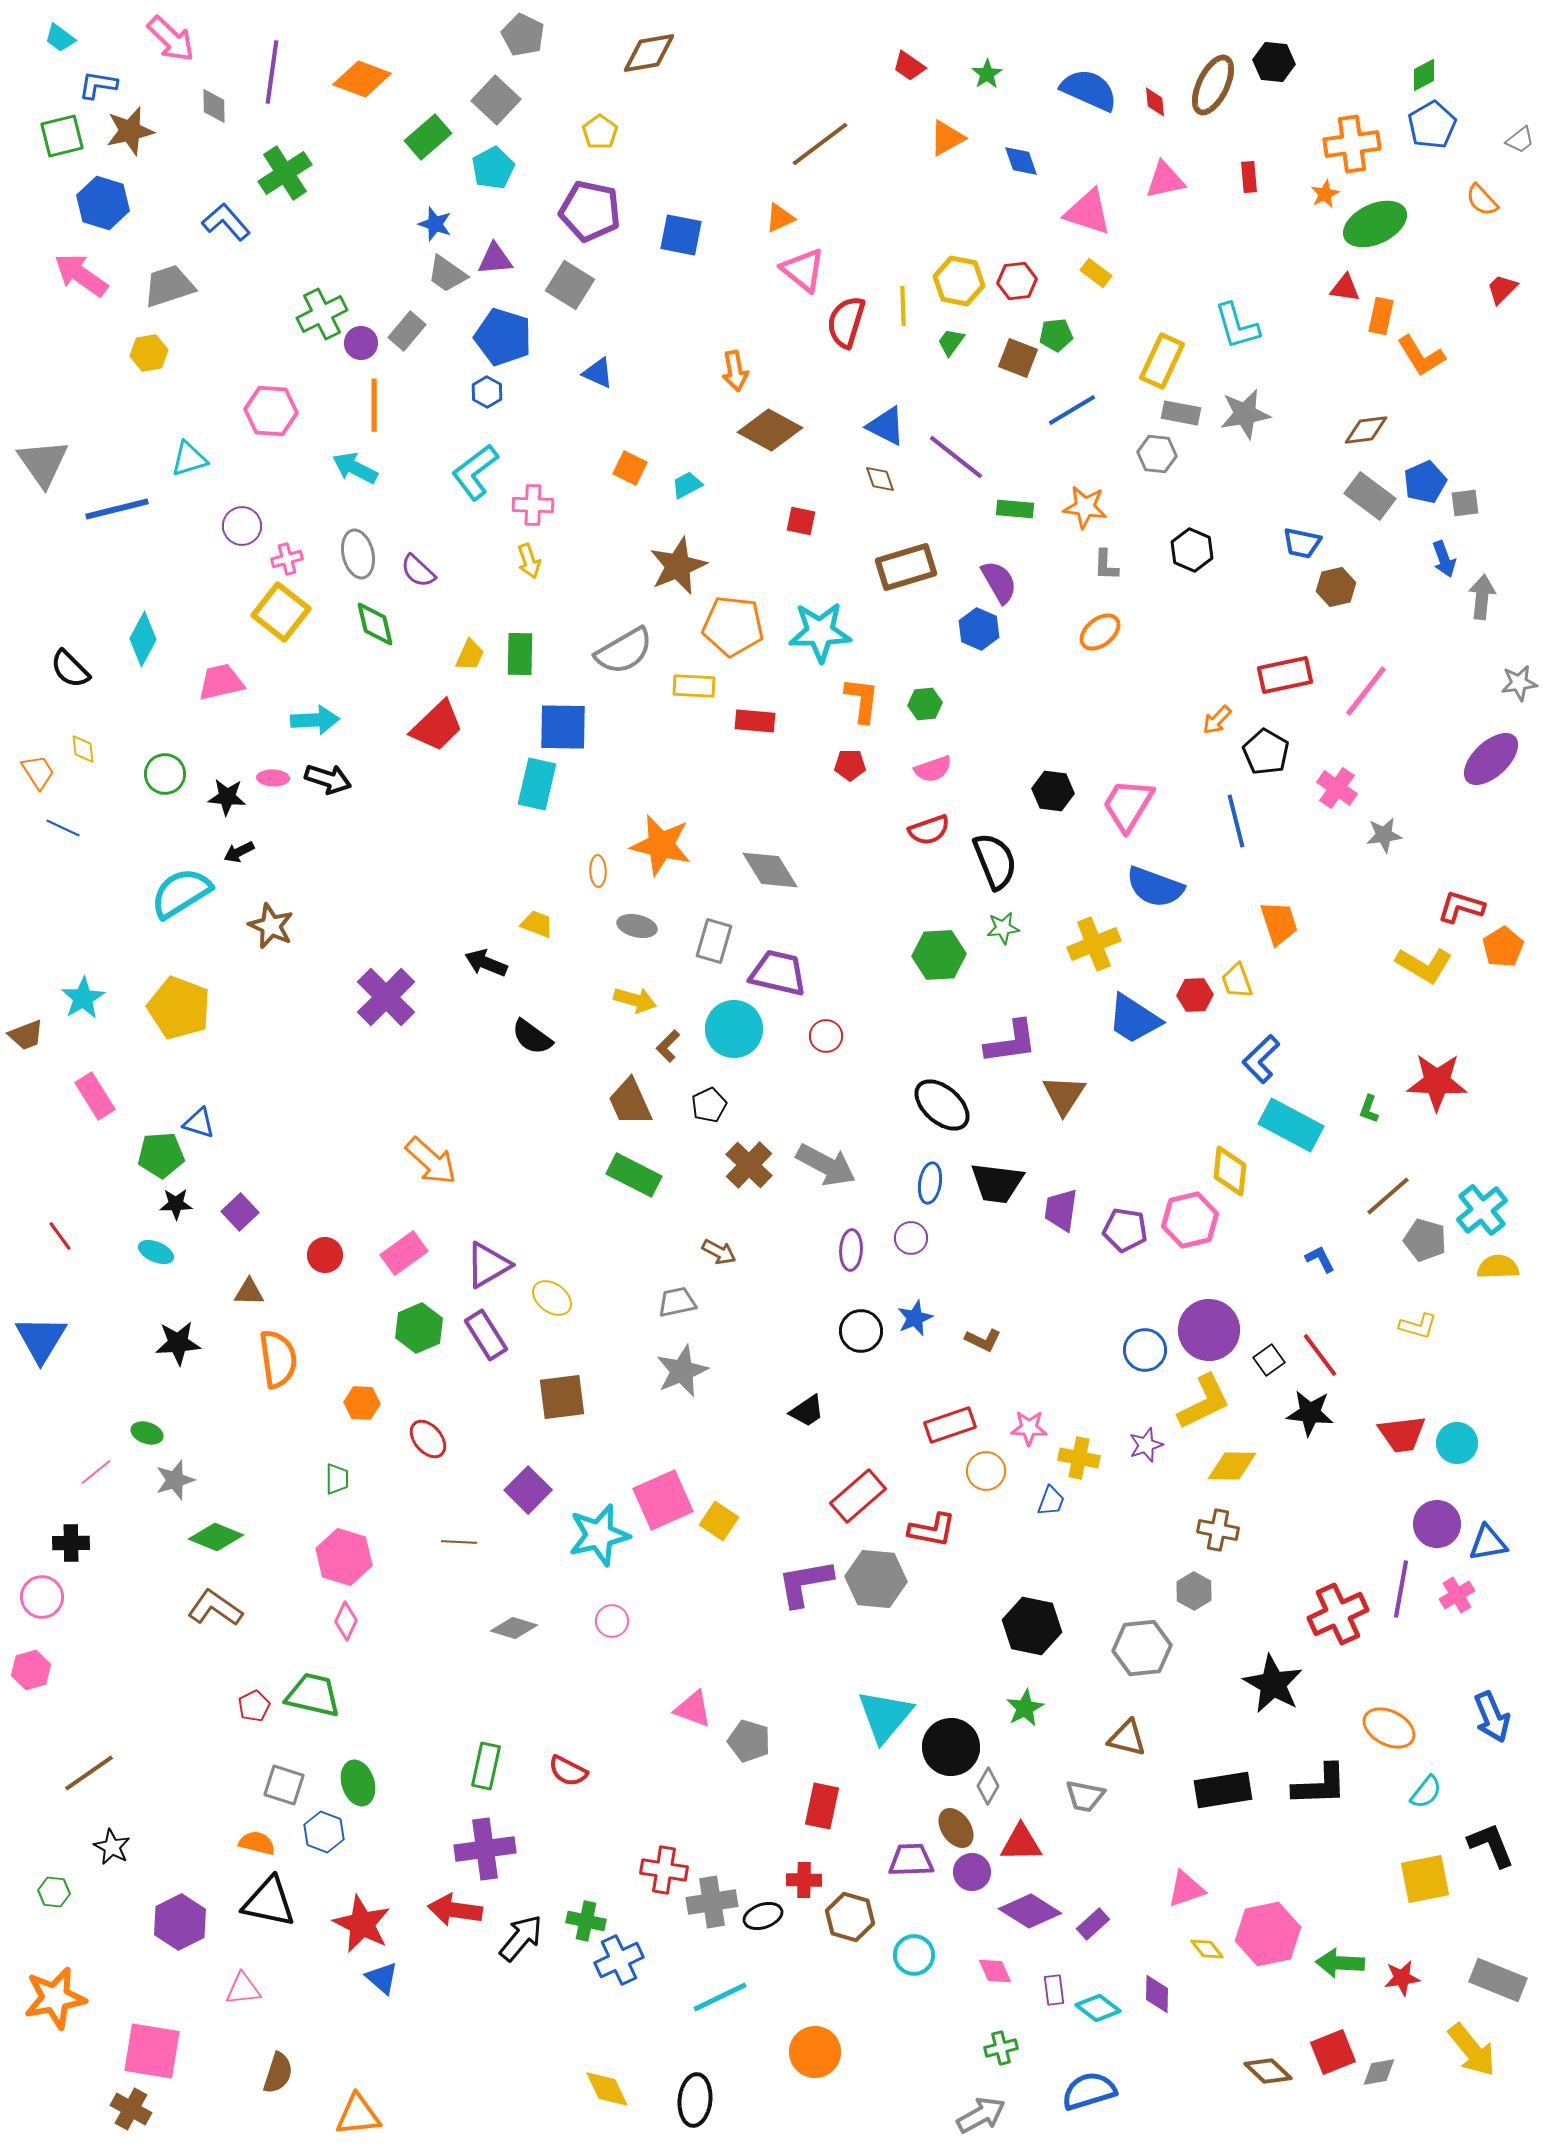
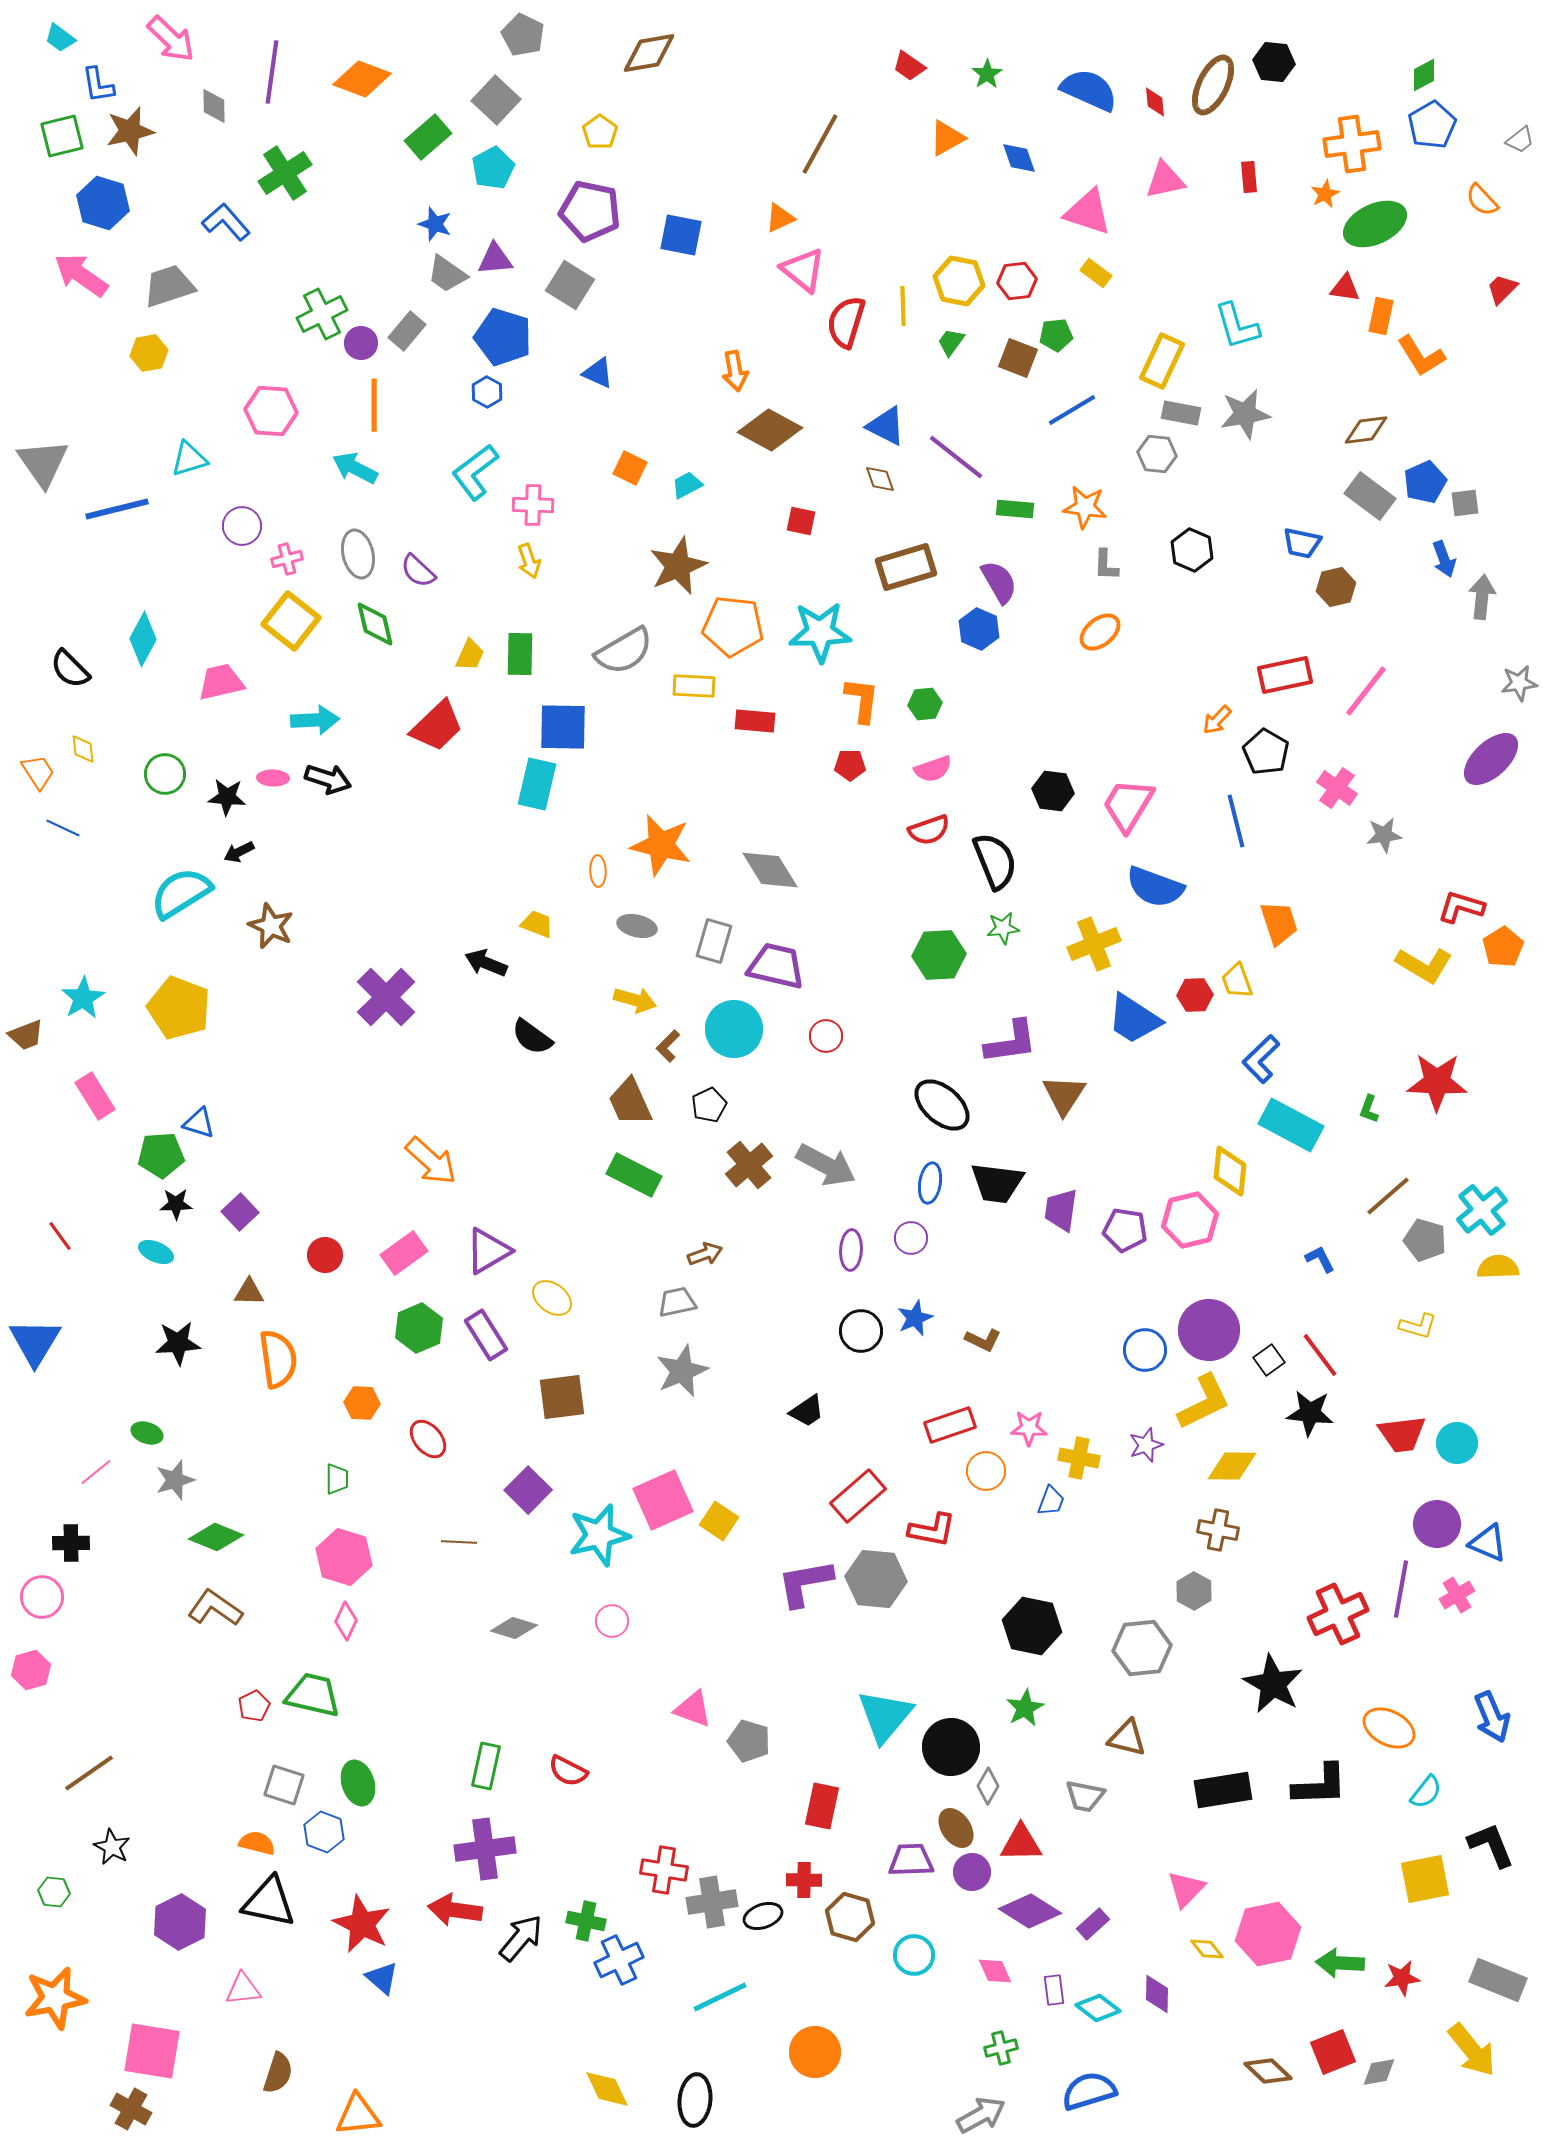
blue L-shape at (98, 85): rotated 108 degrees counterclockwise
brown line at (820, 144): rotated 24 degrees counterclockwise
blue diamond at (1021, 161): moved 2 px left, 3 px up
yellow square at (281, 612): moved 10 px right, 9 px down
purple trapezoid at (778, 973): moved 2 px left, 7 px up
brown cross at (749, 1165): rotated 6 degrees clockwise
brown arrow at (719, 1252): moved 14 px left, 2 px down; rotated 48 degrees counterclockwise
purple triangle at (488, 1265): moved 14 px up
blue triangle at (41, 1339): moved 6 px left, 3 px down
blue triangle at (1488, 1543): rotated 33 degrees clockwise
pink triangle at (1186, 1889): rotated 27 degrees counterclockwise
